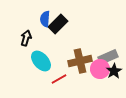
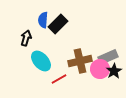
blue semicircle: moved 2 px left, 1 px down
